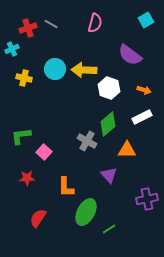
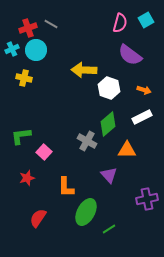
pink semicircle: moved 25 px right
cyan circle: moved 19 px left, 19 px up
red star: rotated 14 degrees counterclockwise
